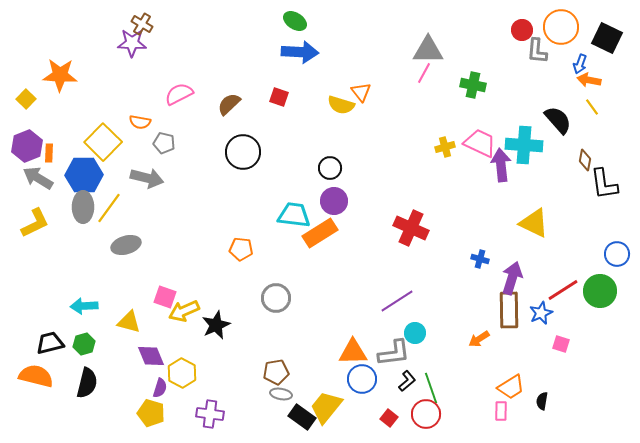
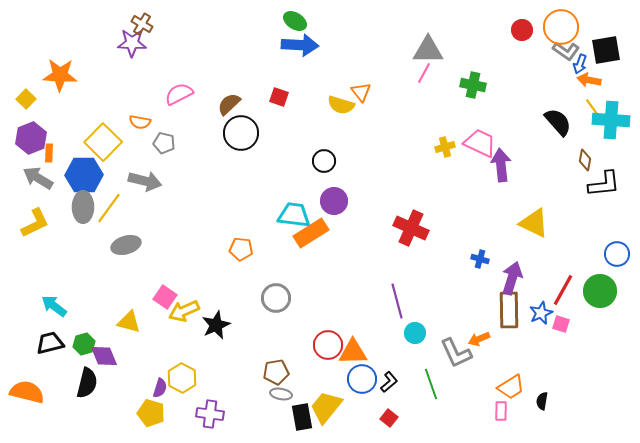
black square at (607, 38): moved 1 px left, 12 px down; rotated 36 degrees counterclockwise
gray L-shape at (537, 51): moved 29 px right; rotated 60 degrees counterclockwise
blue arrow at (300, 52): moved 7 px up
black semicircle at (558, 120): moved 2 px down
cyan cross at (524, 145): moved 87 px right, 25 px up
purple hexagon at (27, 146): moved 4 px right, 8 px up
black circle at (243, 152): moved 2 px left, 19 px up
black circle at (330, 168): moved 6 px left, 7 px up
gray arrow at (147, 178): moved 2 px left, 3 px down
black L-shape at (604, 184): rotated 88 degrees counterclockwise
orange rectangle at (320, 233): moved 9 px left
red line at (563, 290): rotated 28 degrees counterclockwise
pink square at (165, 297): rotated 15 degrees clockwise
purple line at (397, 301): rotated 72 degrees counterclockwise
cyan arrow at (84, 306): moved 30 px left; rotated 40 degrees clockwise
orange arrow at (479, 339): rotated 10 degrees clockwise
pink square at (561, 344): moved 20 px up
gray L-shape at (394, 353): moved 62 px right; rotated 72 degrees clockwise
purple diamond at (151, 356): moved 47 px left
yellow hexagon at (182, 373): moved 5 px down
orange semicircle at (36, 376): moved 9 px left, 16 px down
black L-shape at (407, 381): moved 18 px left, 1 px down
green line at (431, 388): moved 4 px up
red circle at (426, 414): moved 98 px left, 69 px up
black rectangle at (302, 417): rotated 44 degrees clockwise
